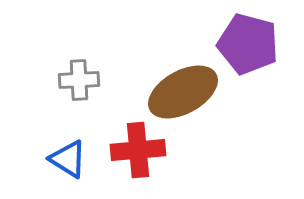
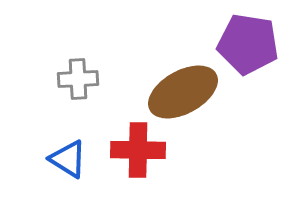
purple pentagon: rotated 6 degrees counterclockwise
gray cross: moved 1 px left, 1 px up
red cross: rotated 6 degrees clockwise
